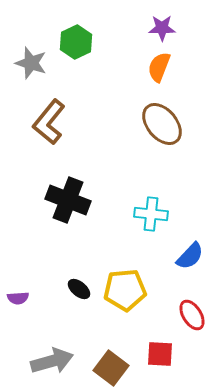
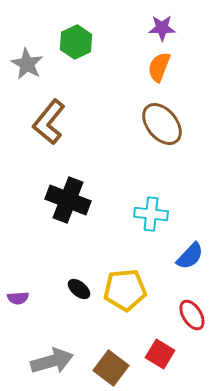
gray star: moved 4 px left, 1 px down; rotated 12 degrees clockwise
red square: rotated 28 degrees clockwise
